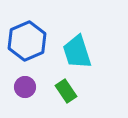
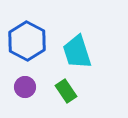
blue hexagon: rotated 9 degrees counterclockwise
